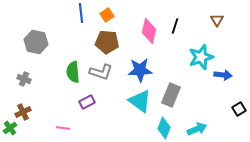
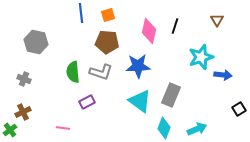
orange square: moved 1 px right; rotated 16 degrees clockwise
blue star: moved 2 px left, 4 px up
green cross: moved 2 px down
